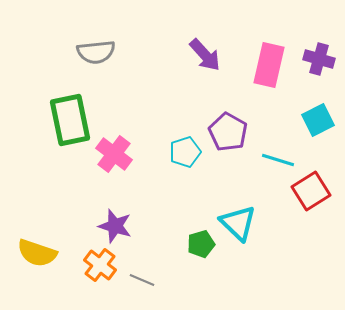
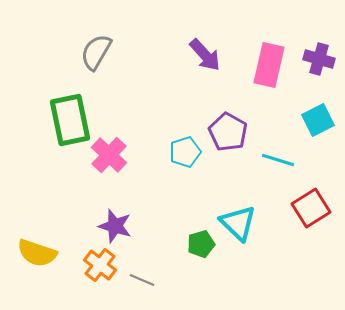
gray semicircle: rotated 126 degrees clockwise
pink cross: moved 5 px left, 1 px down; rotated 6 degrees clockwise
red square: moved 17 px down
